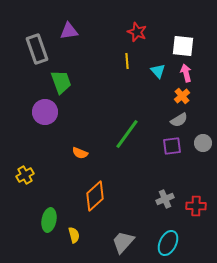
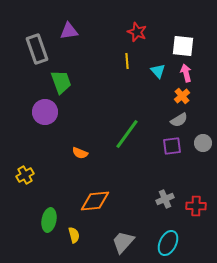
orange diamond: moved 5 px down; rotated 36 degrees clockwise
